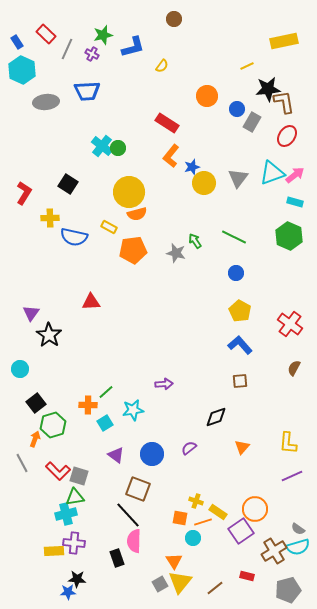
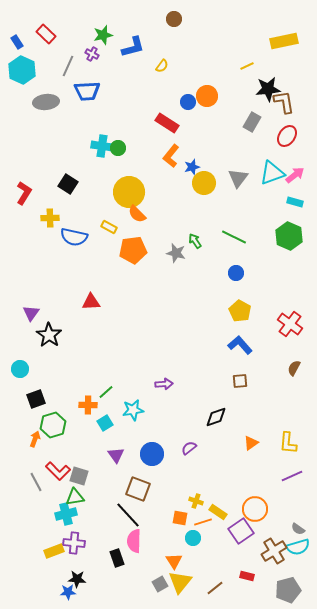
gray line at (67, 49): moved 1 px right, 17 px down
blue circle at (237, 109): moved 49 px left, 7 px up
cyan cross at (102, 146): rotated 30 degrees counterclockwise
orange semicircle at (137, 214): rotated 60 degrees clockwise
black square at (36, 403): moved 4 px up; rotated 18 degrees clockwise
orange triangle at (242, 447): moved 9 px right, 4 px up; rotated 14 degrees clockwise
purple triangle at (116, 455): rotated 18 degrees clockwise
gray line at (22, 463): moved 14 px right, 19 px down
yellow rectangle at (54, 551): rotated 18 degrees counterclockwise
